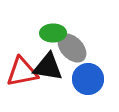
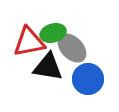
green ellipse: rotated 15 degrees counterclockwise
red triangle: moved 7 px right, 30 px up
